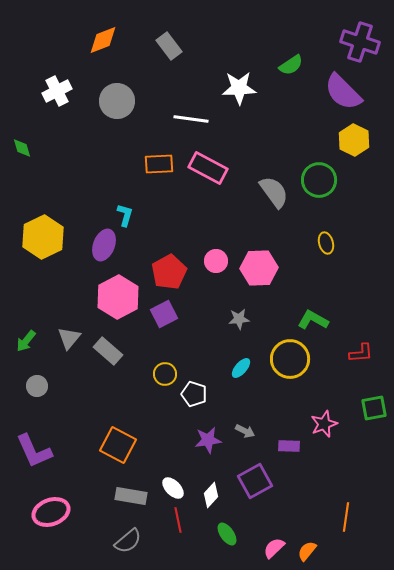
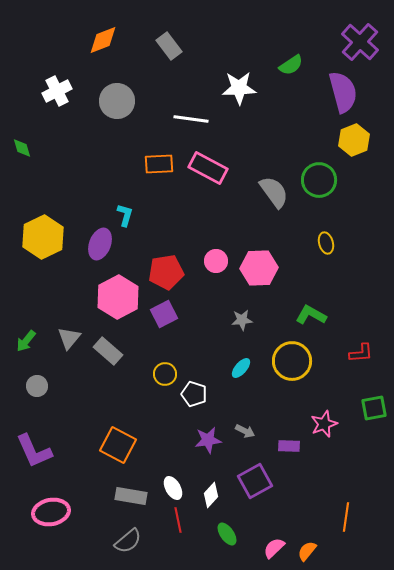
purple cross at (360, 42): rotated 24 degrees clockwise
purple semicircle at (343, 92): rotated 150 degrees counterclockwise
yellow hexagon at (354, 140): rotated 12 degrees clockwise
purple ellipse at (104, 245): moved 4 px left, 1 px up
red pentagon at (169, 272): moved 3 px left; rotated 20 degrees clockwise
gray star at (239, 319): moved 3 px right, 1 px down
green L-shape at (313, 320): moved 2 px left, 5 px up
yellow circle at (290, 359): moved 2 px right, 2 px down
white ellipse at (173, 488): rotated 15 degrees clockwise
pink ellipse at (51, 512): rotated 9 degrees clockwise
